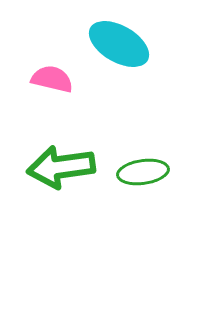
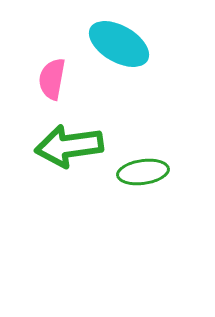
pink semicircle: rotated 93 degrees counterclockwise
green arrow: moved 8 px right, 21 px up
